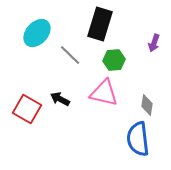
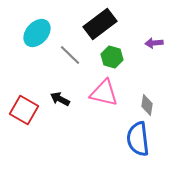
black rectangle: rotated 36 degrees clockwise
purple arrow: rotated 66 degrees clockwise
green hexagon: moved 2 px left, 3 px up; rotated 20 degrees clockwise
red square: moved 3 px left, 1 px down
